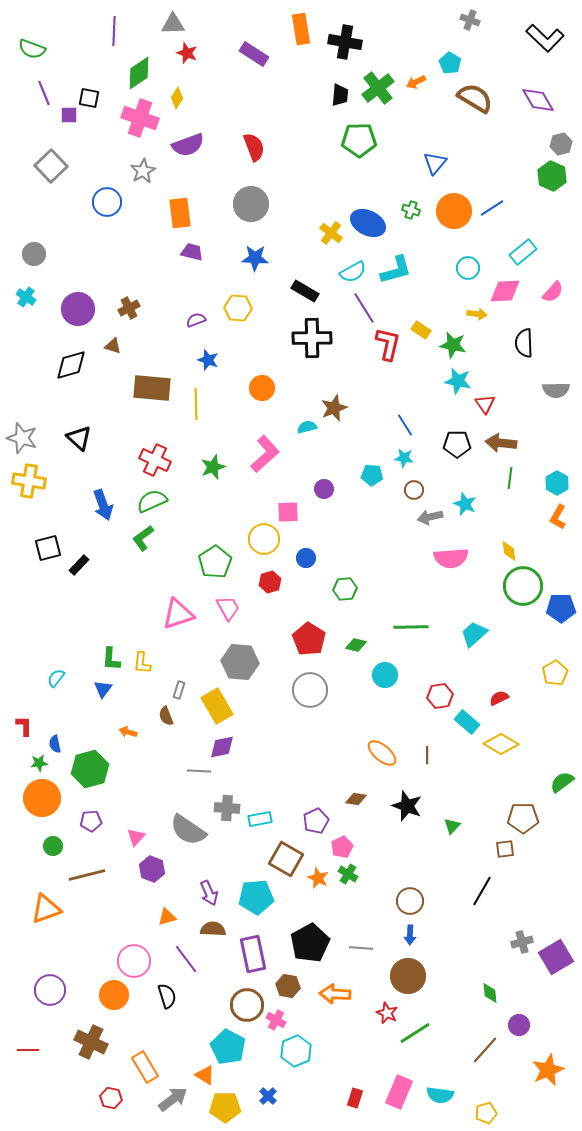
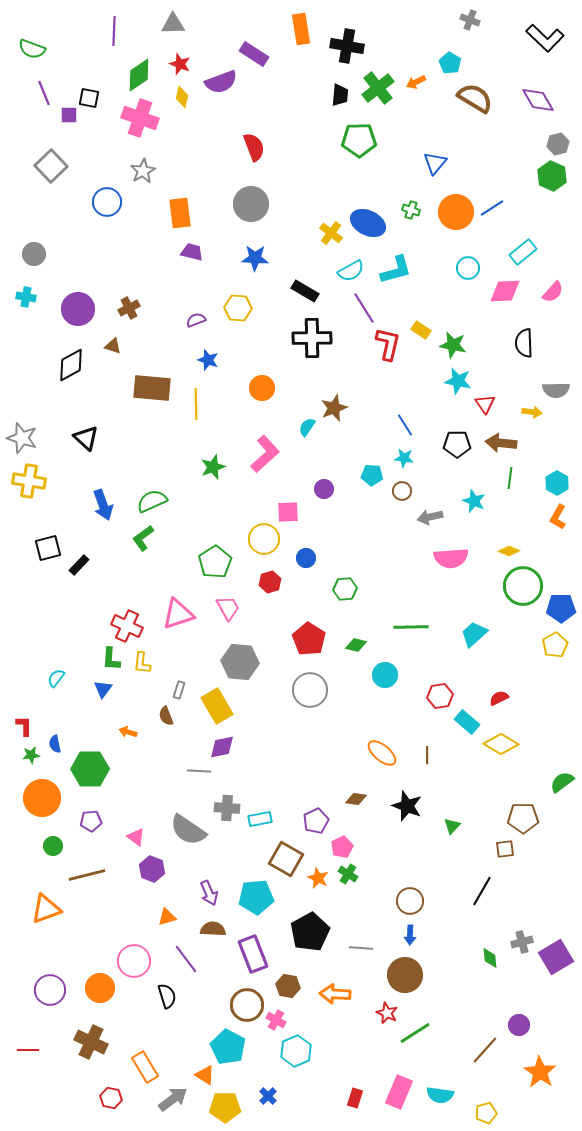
black cross at (345, 42): moved 2 px right, 4 px down
red star at (187, 53): moved 7 px left, 11 px down
green diamond at (139, 73): moved 2 px down
yellow diamond at (177, 98): moved 5 px right, 1 px up; rotated 20 degrees counterclockwise
gray hexagon at (561, 144): moved 3 px left
purple semicircle at (188, 145): moved 33 px right, 63 px up
orange circle at (454, 211): moved 2 px right, 1 px down
cyan semicircle at (353, 272): moved 2 px left, 1 px up
cyan cross at (26, 297): rotated 24 degrees counterclockwise
yellow arrow at (477, 314): moved 55 px right, 98 px down
black diamond at (71, 365): rotated 12 degrees counterclockwise
cyan semicircle at (307, 427): rotated 42 degrees counterclockwise
black triangle at (79, 438): moved 7 px right
red cross at (155, 460): moved 28 px left, 166 px down
brown circle at (414, 490): moved 12 px left, 1 px down
cyan star at (465, 504): moved 9 px right, 3 px up
yellow diamond at (509, 551): rotated 60 degrees counterclockwise
yellow pentagon at (555, 673): moved 28 px up
green star at (39, 763): moved 8 px left, 8 px up
green hexagon at (90, 769): rotated 15 degrees clockwise
pink triangle at (136, 837): rotated 36 degrees counterclockwise
black pentagon at (310, 943): moved 11 px up
purple rectangle at (253, 954): rotated 9 degrees counterclockwise
brown circle at (408, 976): moved 3 px left, 1 px up
green diamond at (490, 993): moved 35 px up
orange circle at (114, 995): moved 14 px left, 7 px up
orange star at (548, 1070): moved 8 px left, 2 px down; rotated 16 degrees counterclockwise
